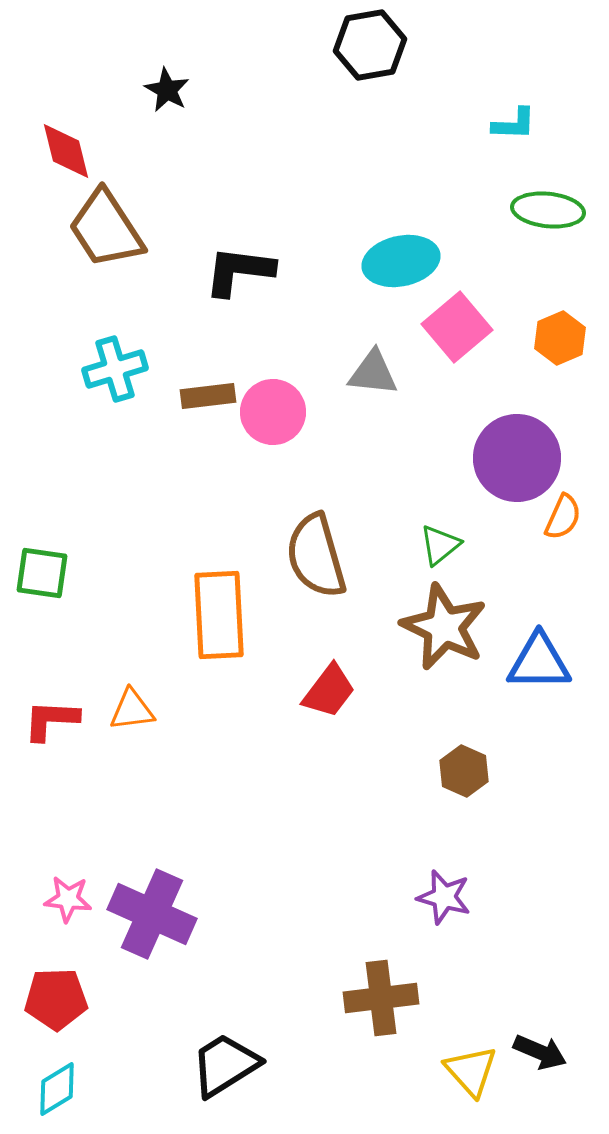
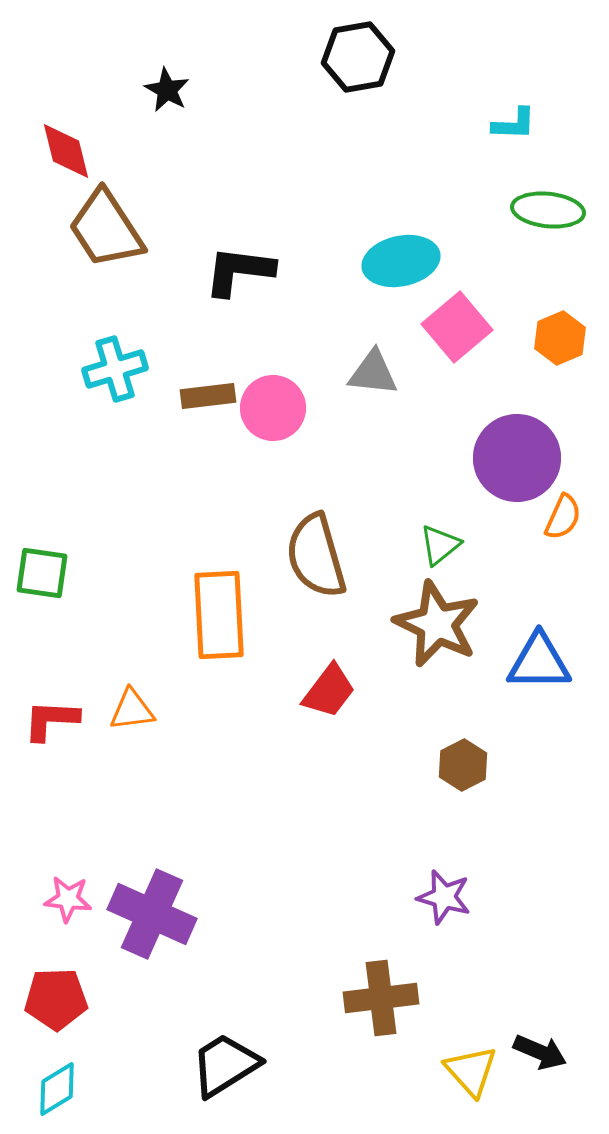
black hexagon: moved 12 px left, 12 px down
pink circle: moved 4 px up
brown star: moved 7 px left, 3 px up
brown hexagon: moved 1 px left, 6 px up; rotated 9 degrees clockwise
